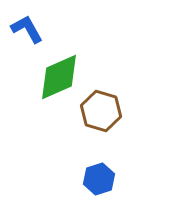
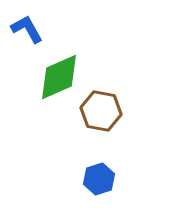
brown hexagon: rotated 6 degrees counterclockwise
